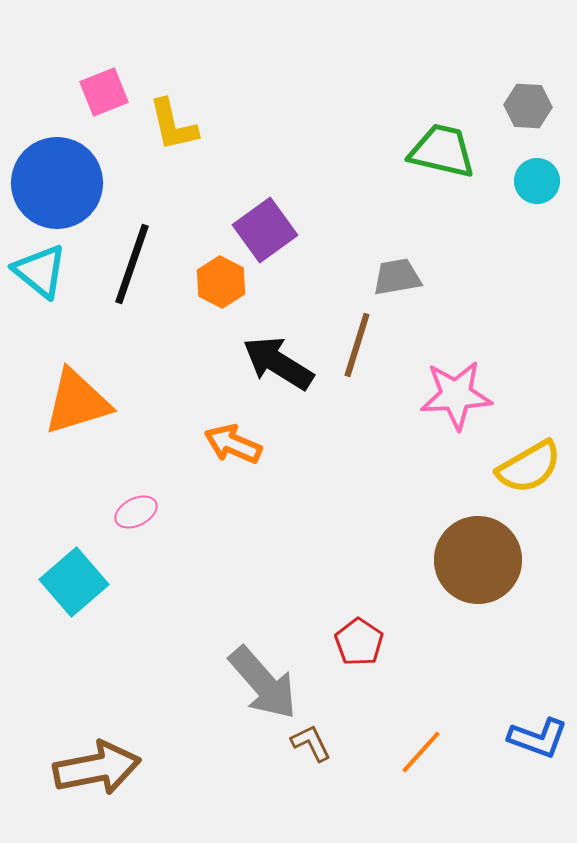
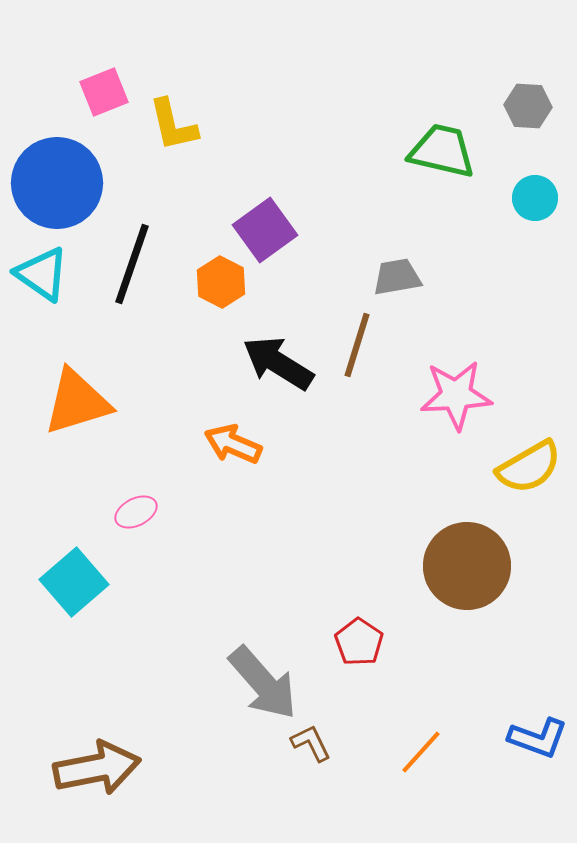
cyan circle: moved 2 px left, 17 px down
cyan triangle: moved 2 px right, 3 px down; rotated 4 degrees counterclockwise
brown circle: moved 11 px left, 6 px down
